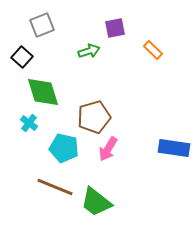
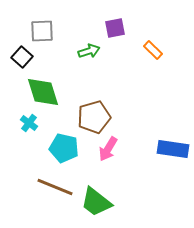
gray square: moved 6 px down; rotated 20 degrees clockwise
blue rectangle: moved 1 px left, 1 px down
